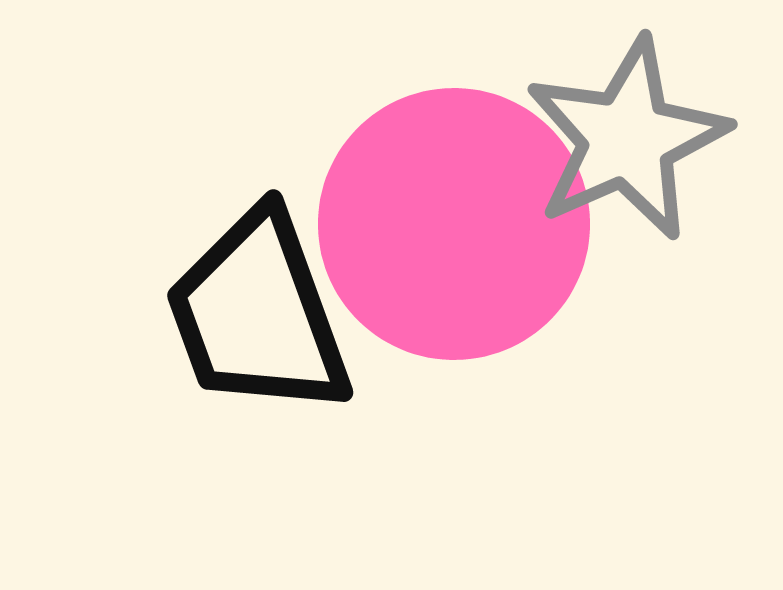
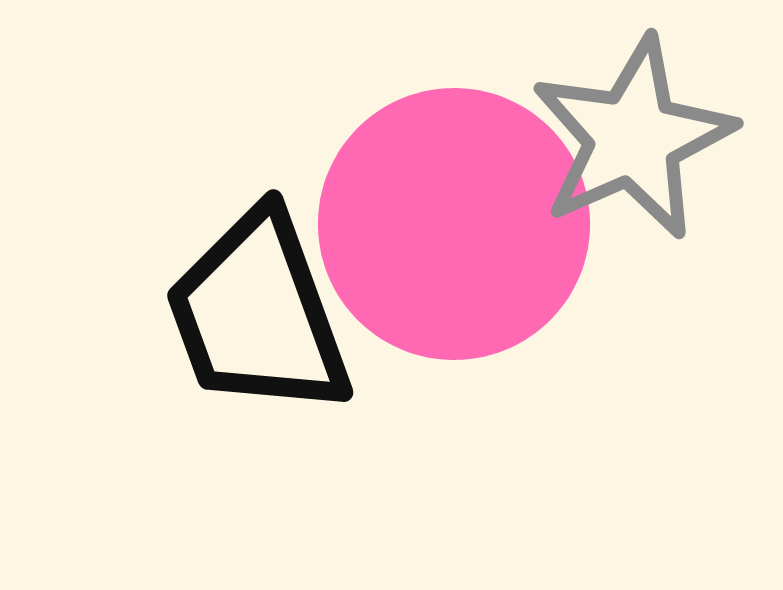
gray star: moved 6 px right, 1 px up
